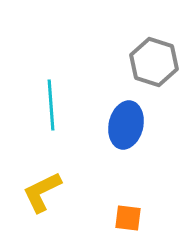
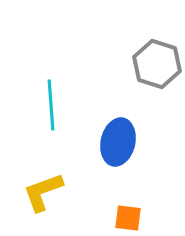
gray hexagon: moved 3 px right, 2 px down
blue ellipse: moved 8 px left, 17 px down
yellow L-shape: moved 1 px right; rotated 6 degrees clockwise
